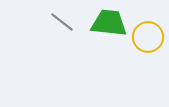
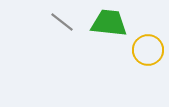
yellow circle: moved 13 px down
